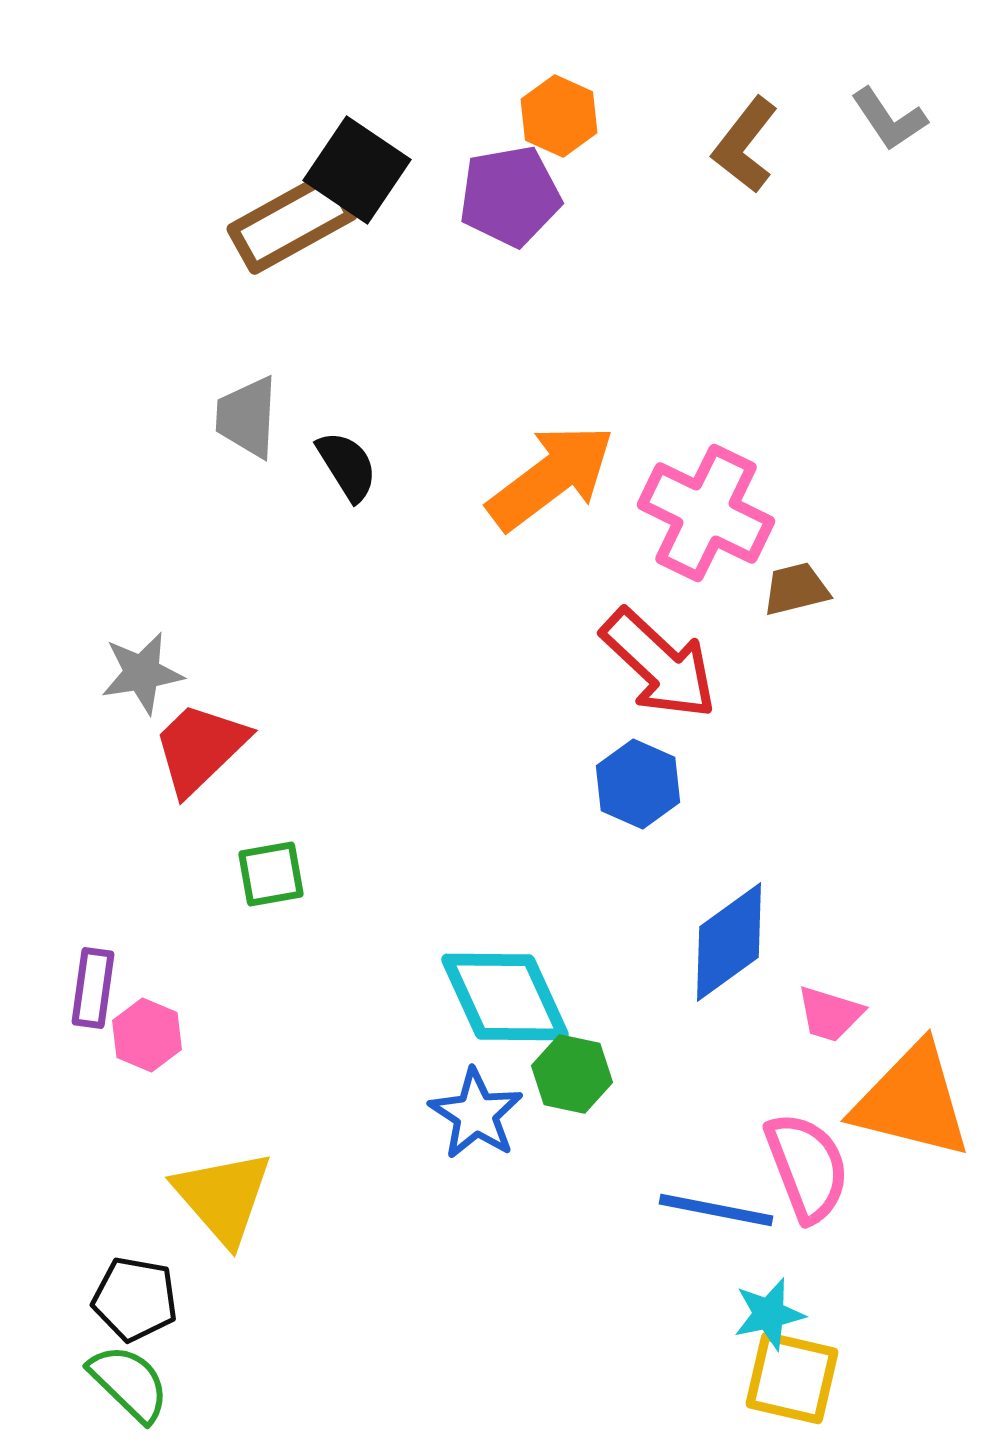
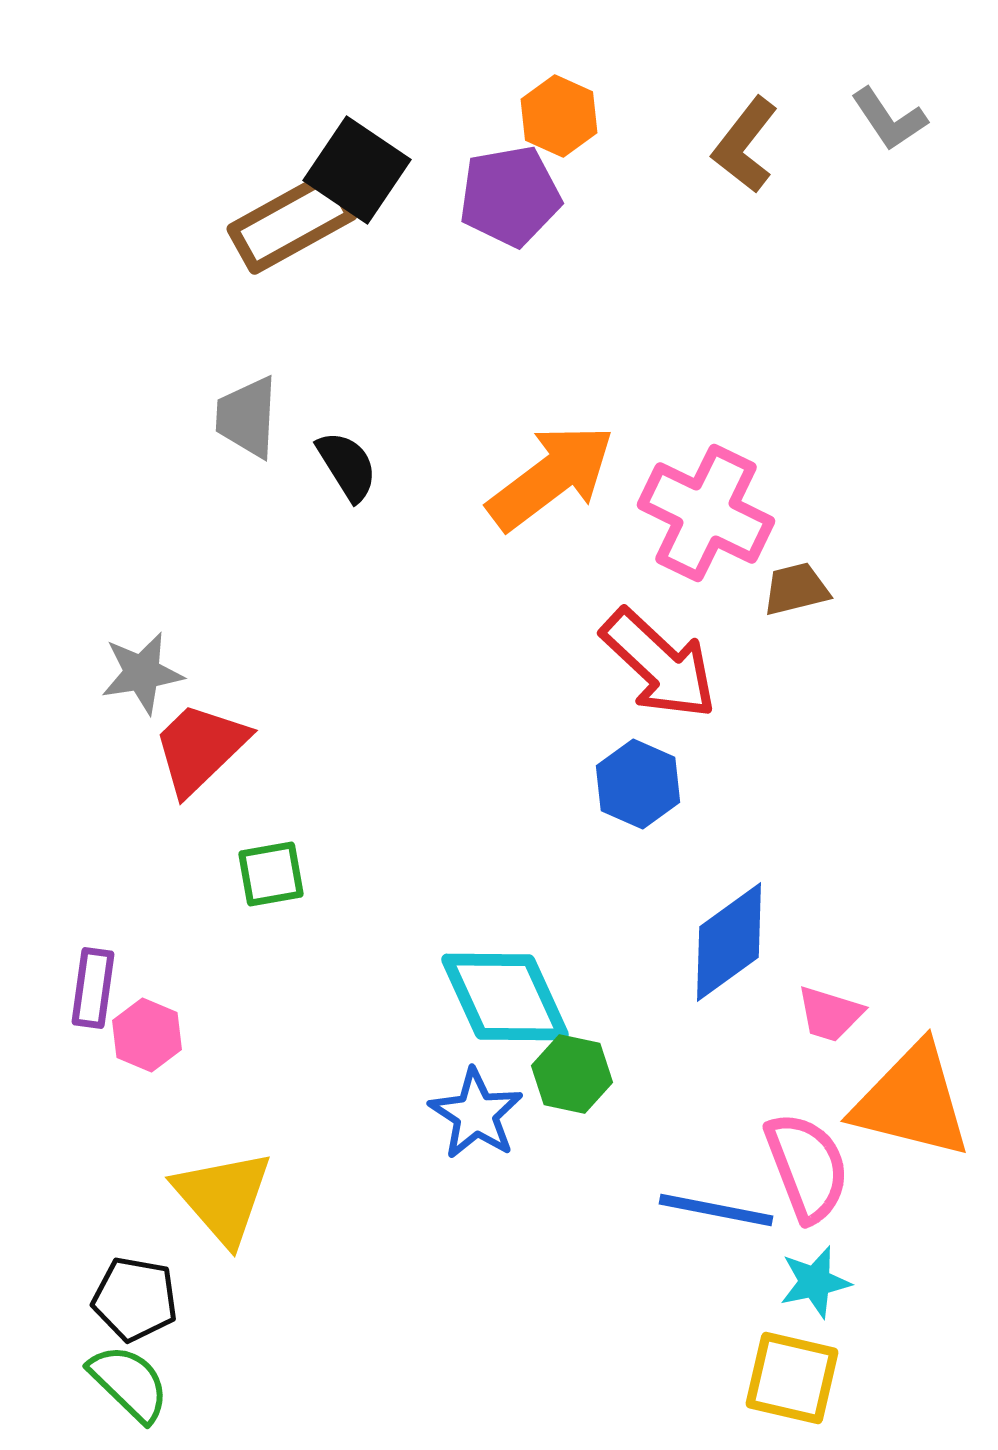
cyan star: moved 46 px right, 32 px up
